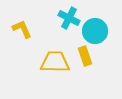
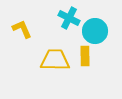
yellow rectangle: rotated 18 degrees clockwise
yellow trapezoid: moved 2 px up
